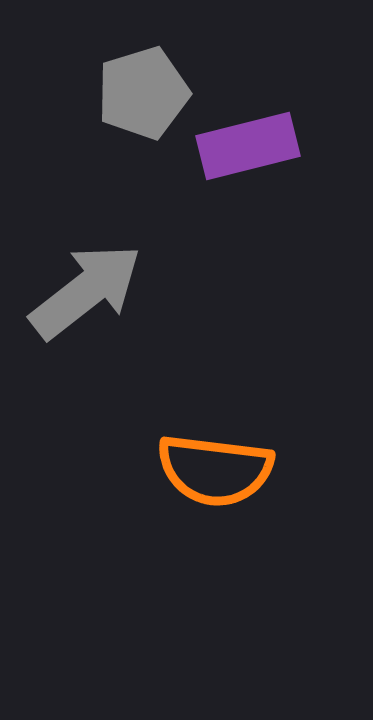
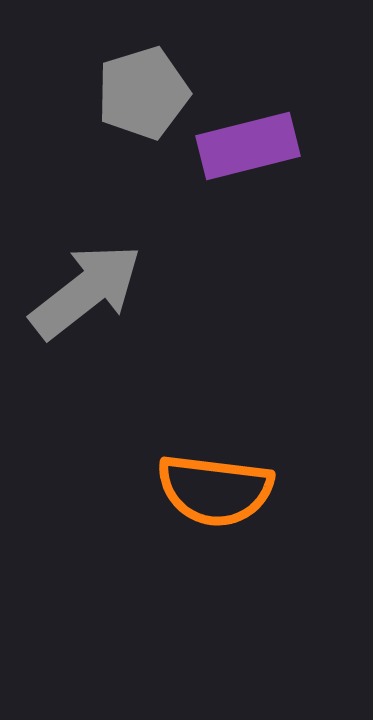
orange semicircle: moved 20 px down
